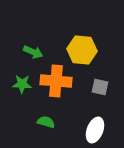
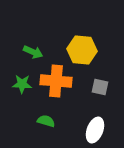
green semicircle: moved 1 px up
